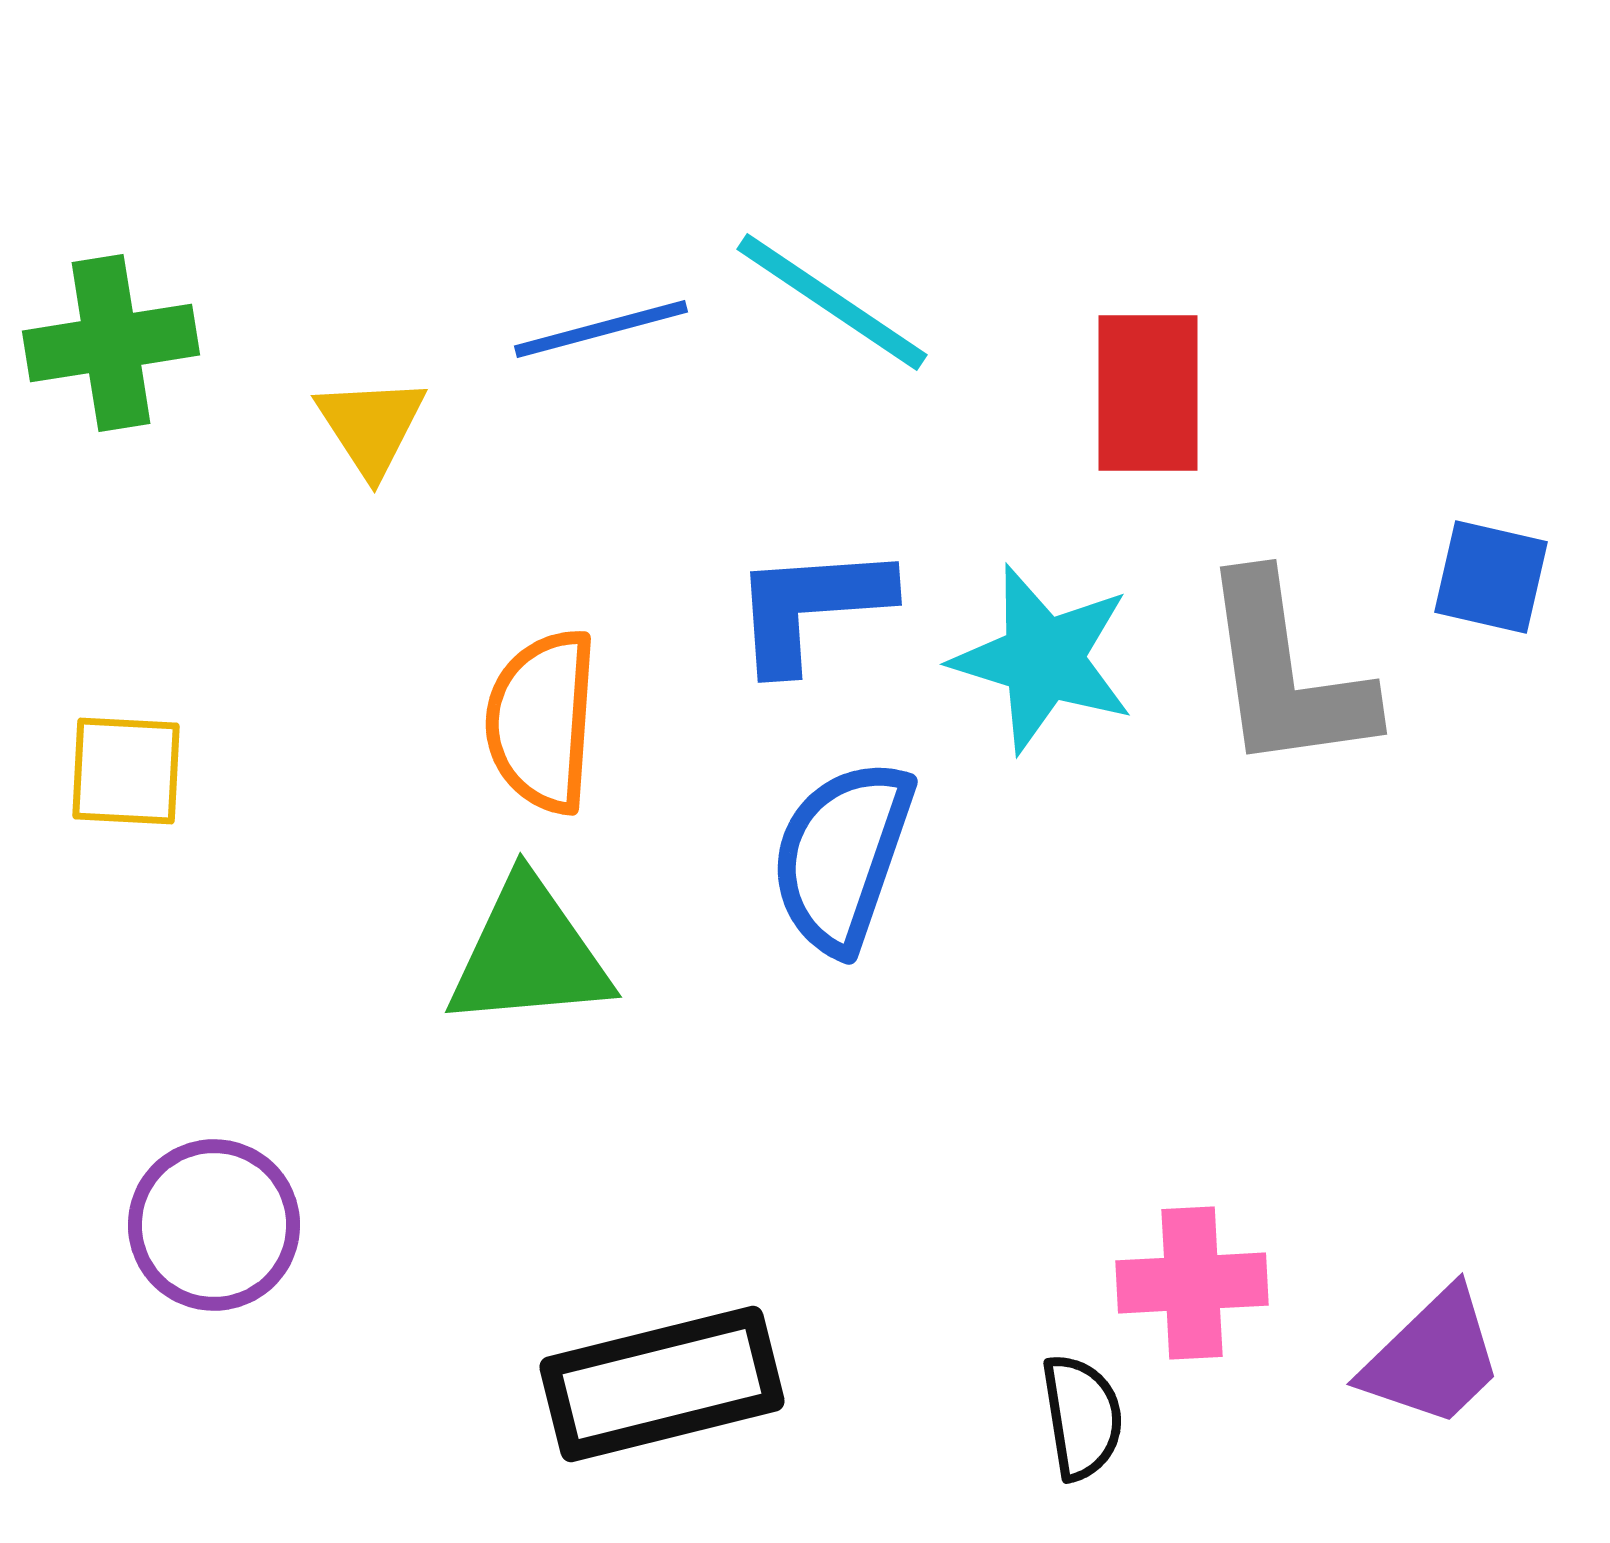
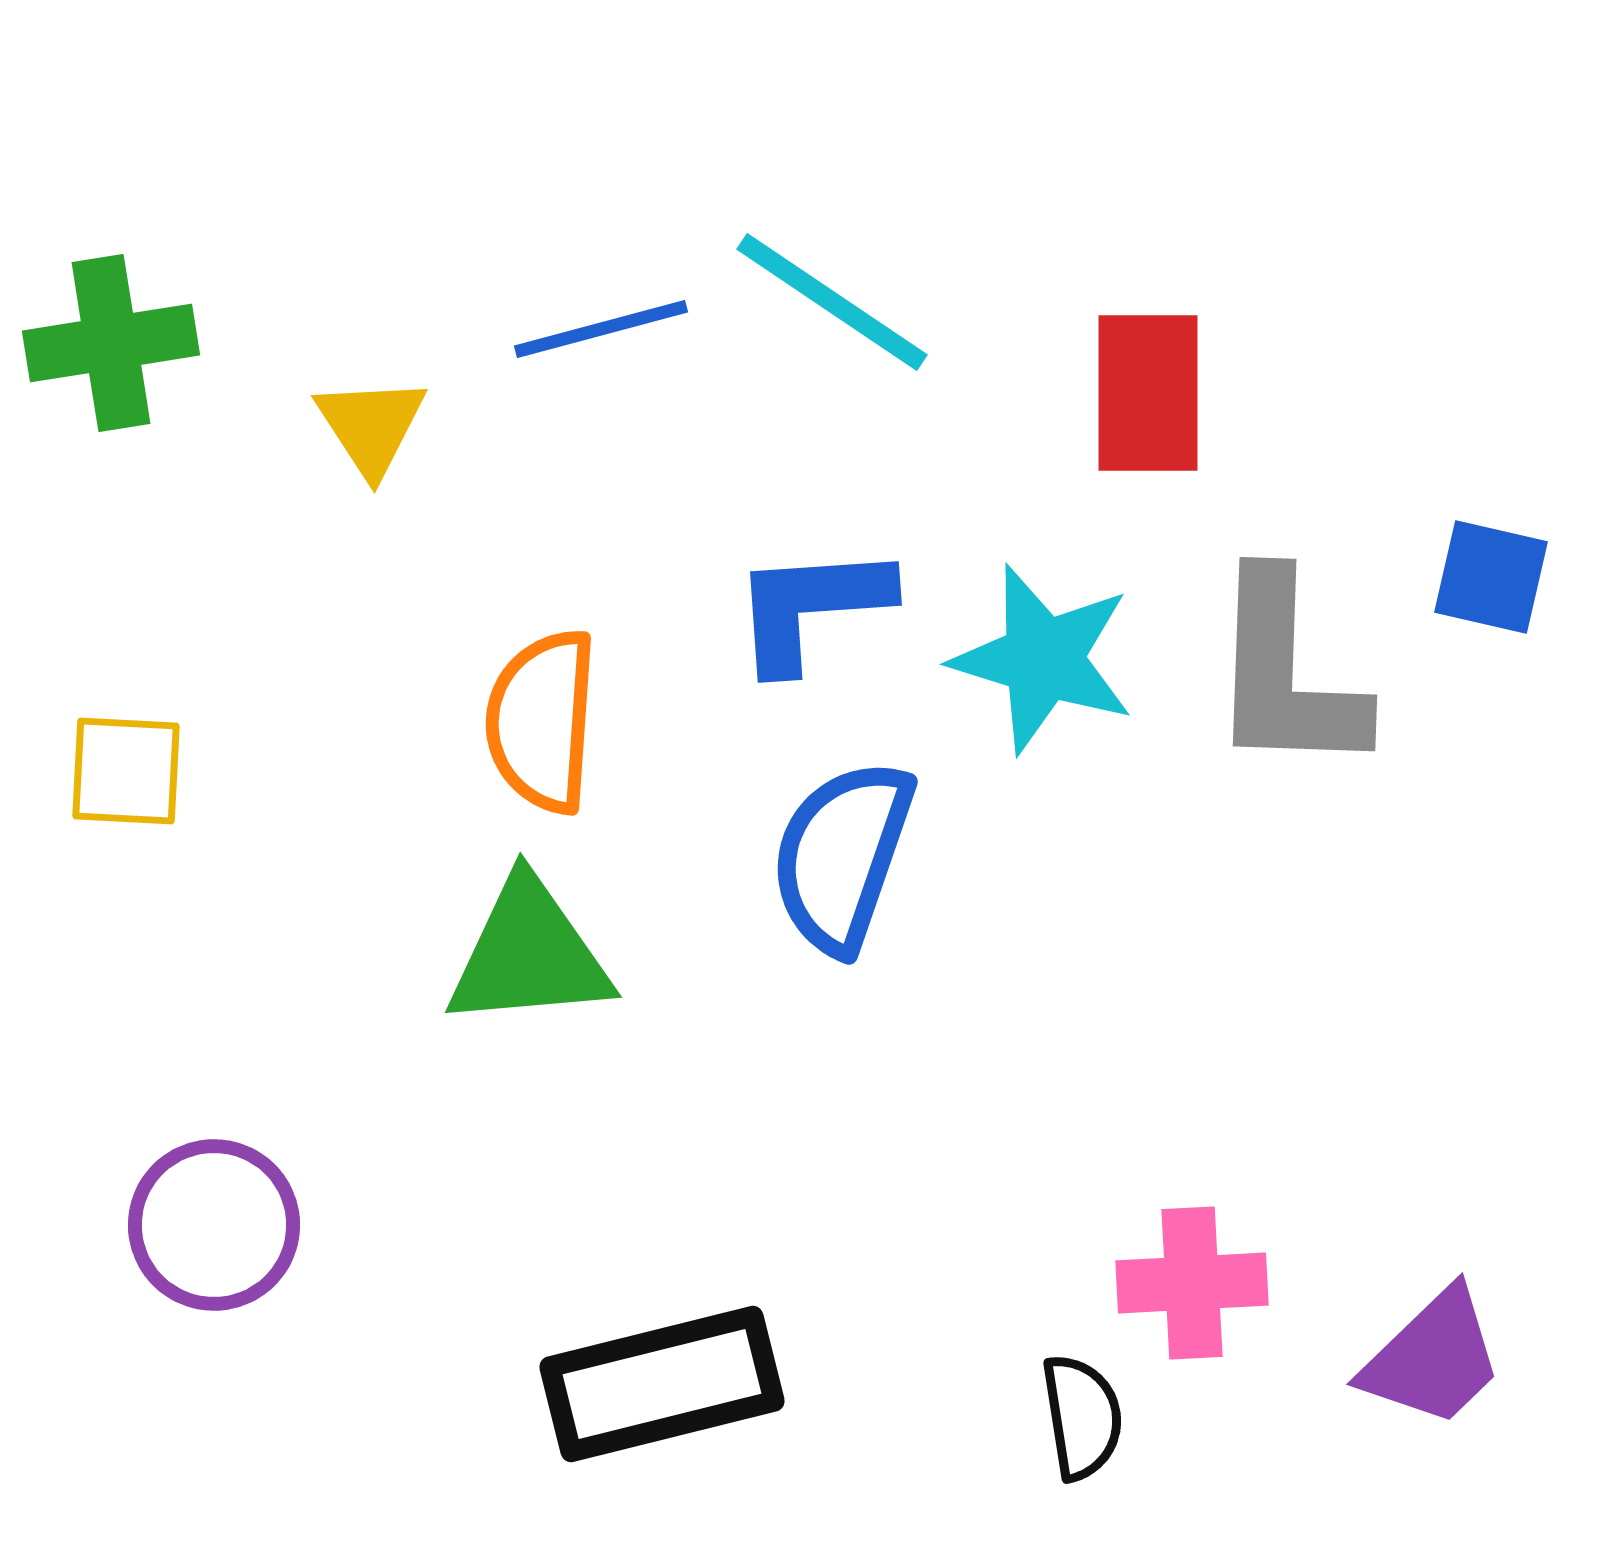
gray L-shape: rotated 10 degrees clockwise
